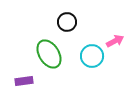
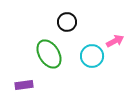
purple rectangle: moved 4 px down
